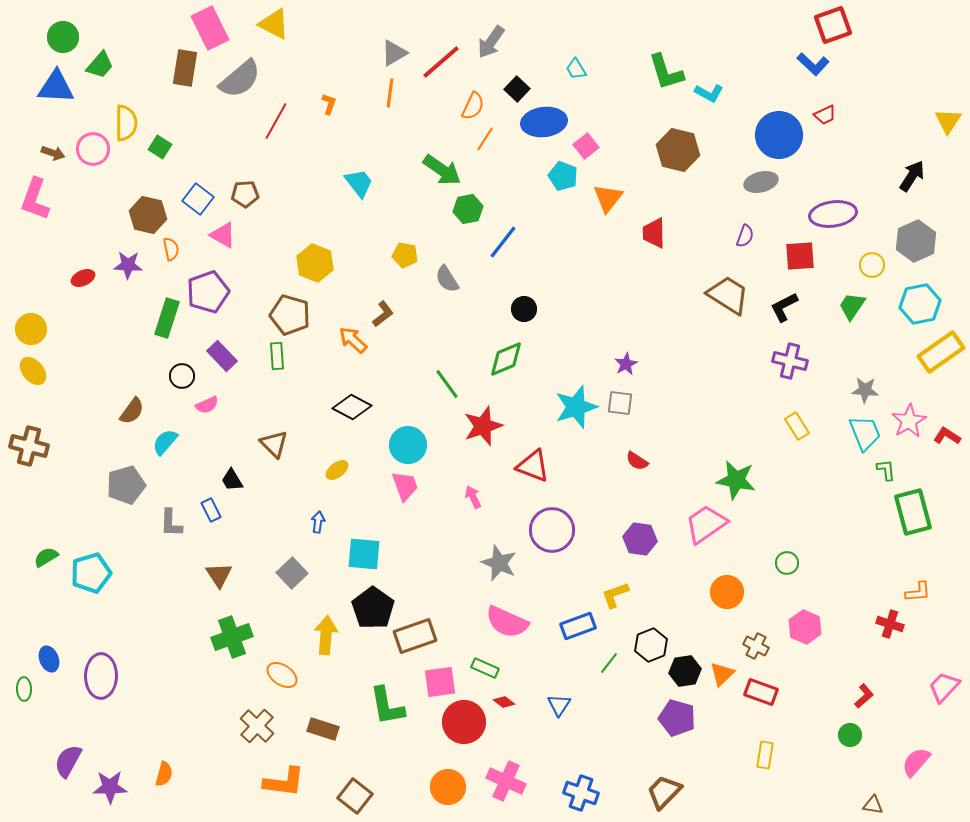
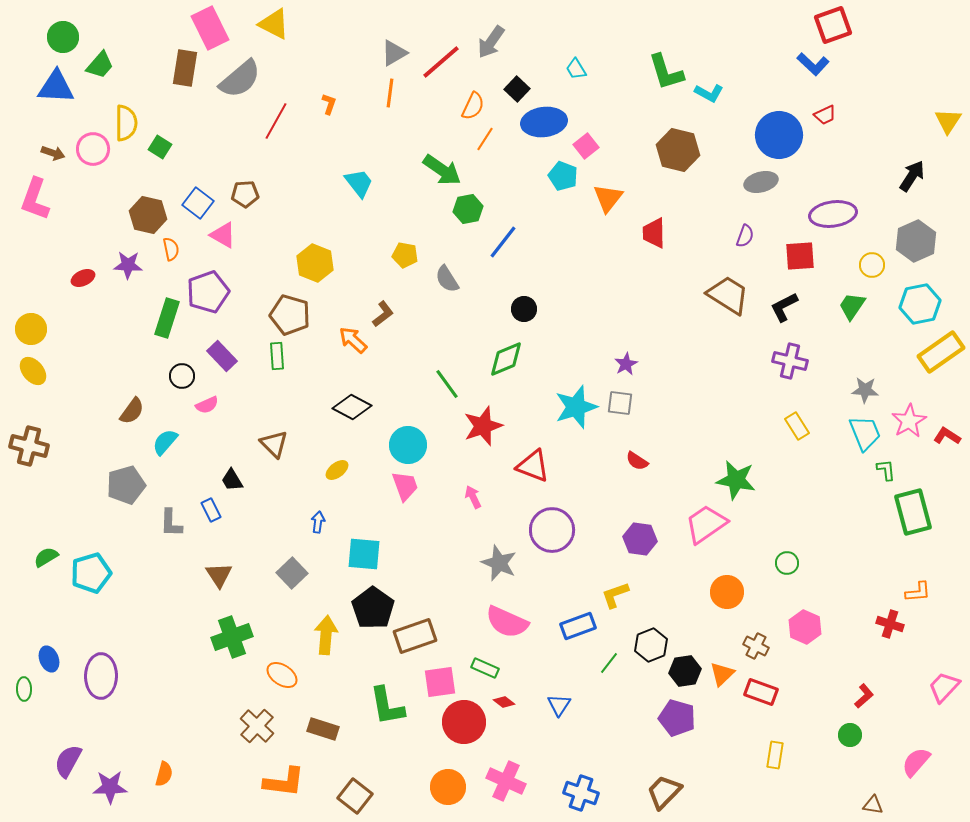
blue square at (198, 199): moved 4 px down
yellow rectangle at (765, 755): moved 10 px right
